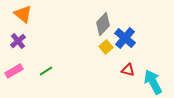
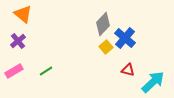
cyan arrow: rotated 75 degrees clockwise
